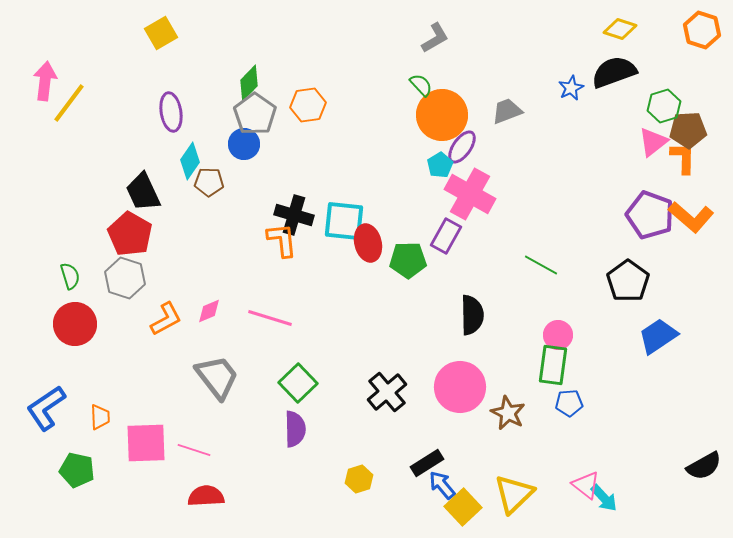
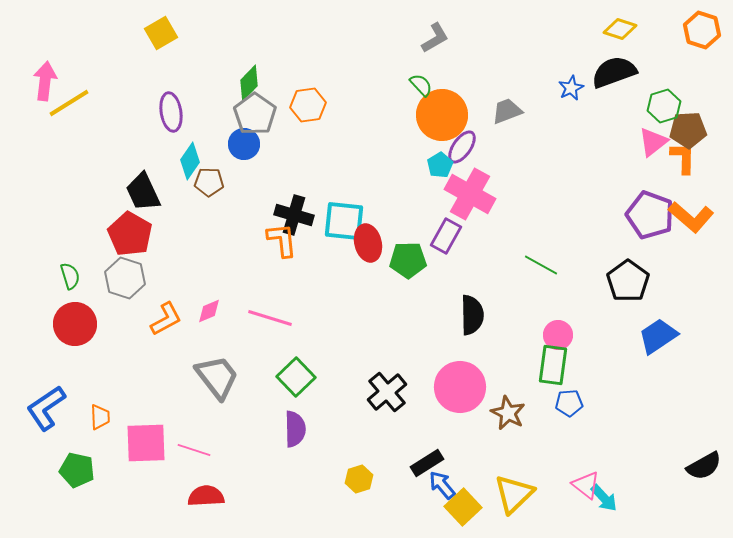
yellow line at (69, 103): rotated 21 degrees clockwise
green square at (298, 383): moved 2 px left, 6 px up
